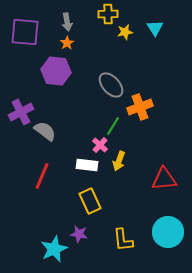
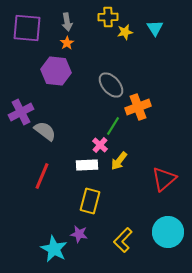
yellow cross: moved 3 px down
purple square: moved 2 px right, 4 px up
orange cross: moved 2 px left
yellow arrow: rotated 18 degrees clockwise
white rectangle: rotated 10 degrees counterclockwise
red triangle: rotated 36 degrees counterclockwise
yellow rectangle: rotated 40 degrees clockwise
yellow L-shape: rotated 50 degrees clockwise
cyan star: rotated 20 degrees counterclockwise
